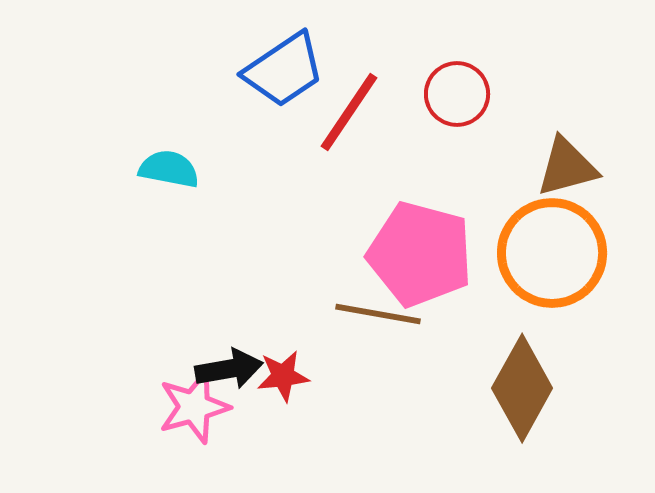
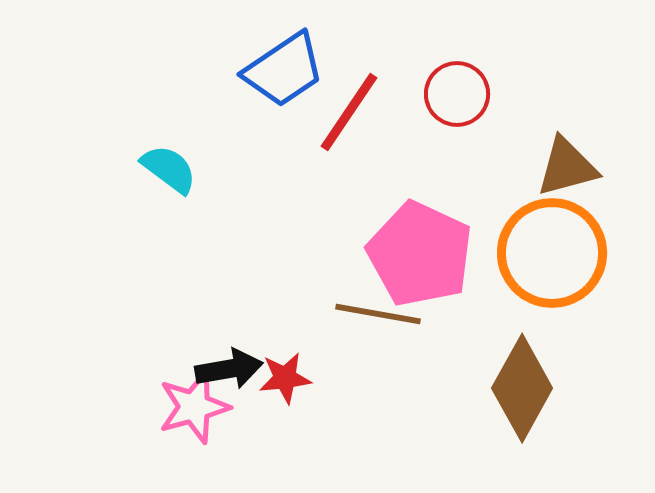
cyan semicircle: rotated 26 degrees clockwise
pink pentagon: rotated 10 degrees clockwise
red star: moved 2 px right, 2 px down
